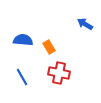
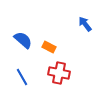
blue arrow: rotated 21 degrees clockwise
blue semicircle: rotated 36 degrees clockwise
orange rectangle: rotated 32 degrees counterclockwise
